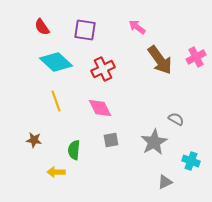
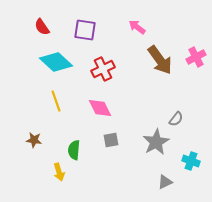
gray semicircle: rotated 98 degrees clockwise
gray star: moved 2 px right
yellow arrow: moved 3 px right; rotated 108 degrees counterclockwise
